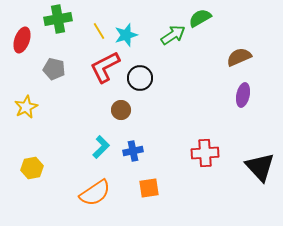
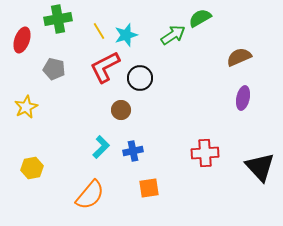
purple ellipse: moved 3 px down
orange semicircle: moved 5 px left, 2 px down; rotated 16 degrees counterclockwise
